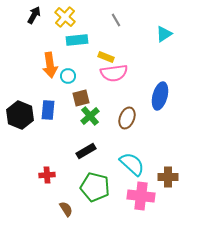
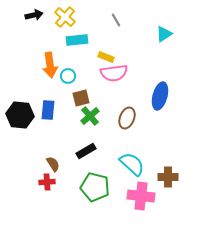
black arrow: rotated 48 degrees clockwise
black hexagon: rotated 16 degrees counterclockwise
red cross: moved 7 px down
brown semicircle: moved 13 px left, 45 px up
